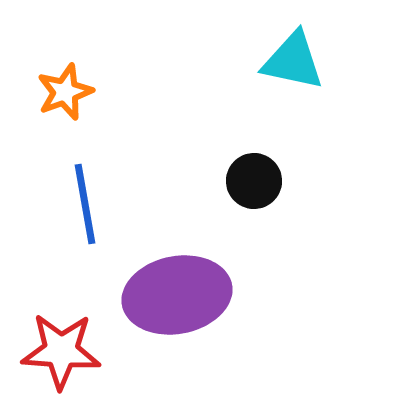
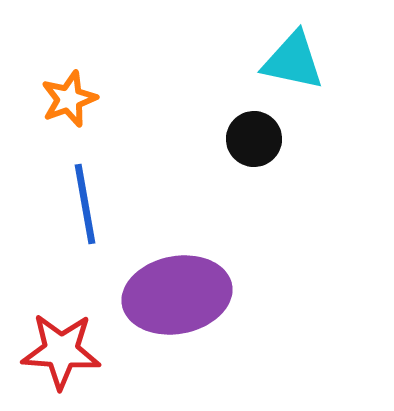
orange star: moved 4 px right, 7 px down
black circle: moved 42 px up
